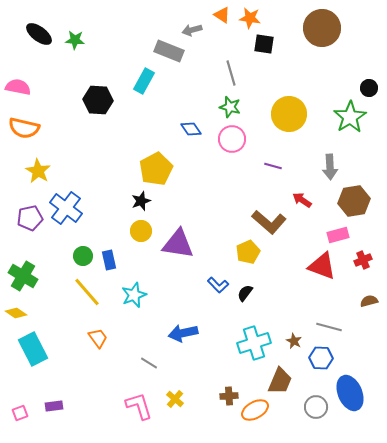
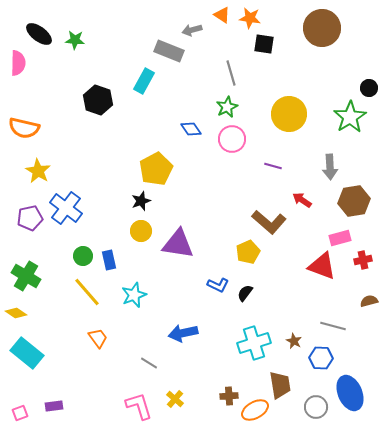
pink semicircle at (18, 87): moved 24 px up; rotated 80 degrees clockwise
black hexagon at (98, 100): rotated 16 degrees clockwise
green star at (230, 107): moved 3 px left; rotated 30 degrees clockwise
pink rectangle at (338, 235): moved 2 px right, 3 px down
red cross at (363, 260): rotated 12 degrees clockwise
green cross at (23, 276): moved 3 px right
blue L-shape at (218, 285): rotated 20 degrees counterclockwise
gray line at (329, 327): moved 4 px right, 1 px up
cyan rectangle at (33, 349): moved 6 px left, 4 px down; rotated 24 degrees counterclockwise
brown trapezoid at (280, 381): moved 4 px down; rotated 32 degrees counterclockwise
